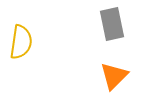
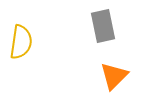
gray rectangle: moved 9 px left, 2 px down
